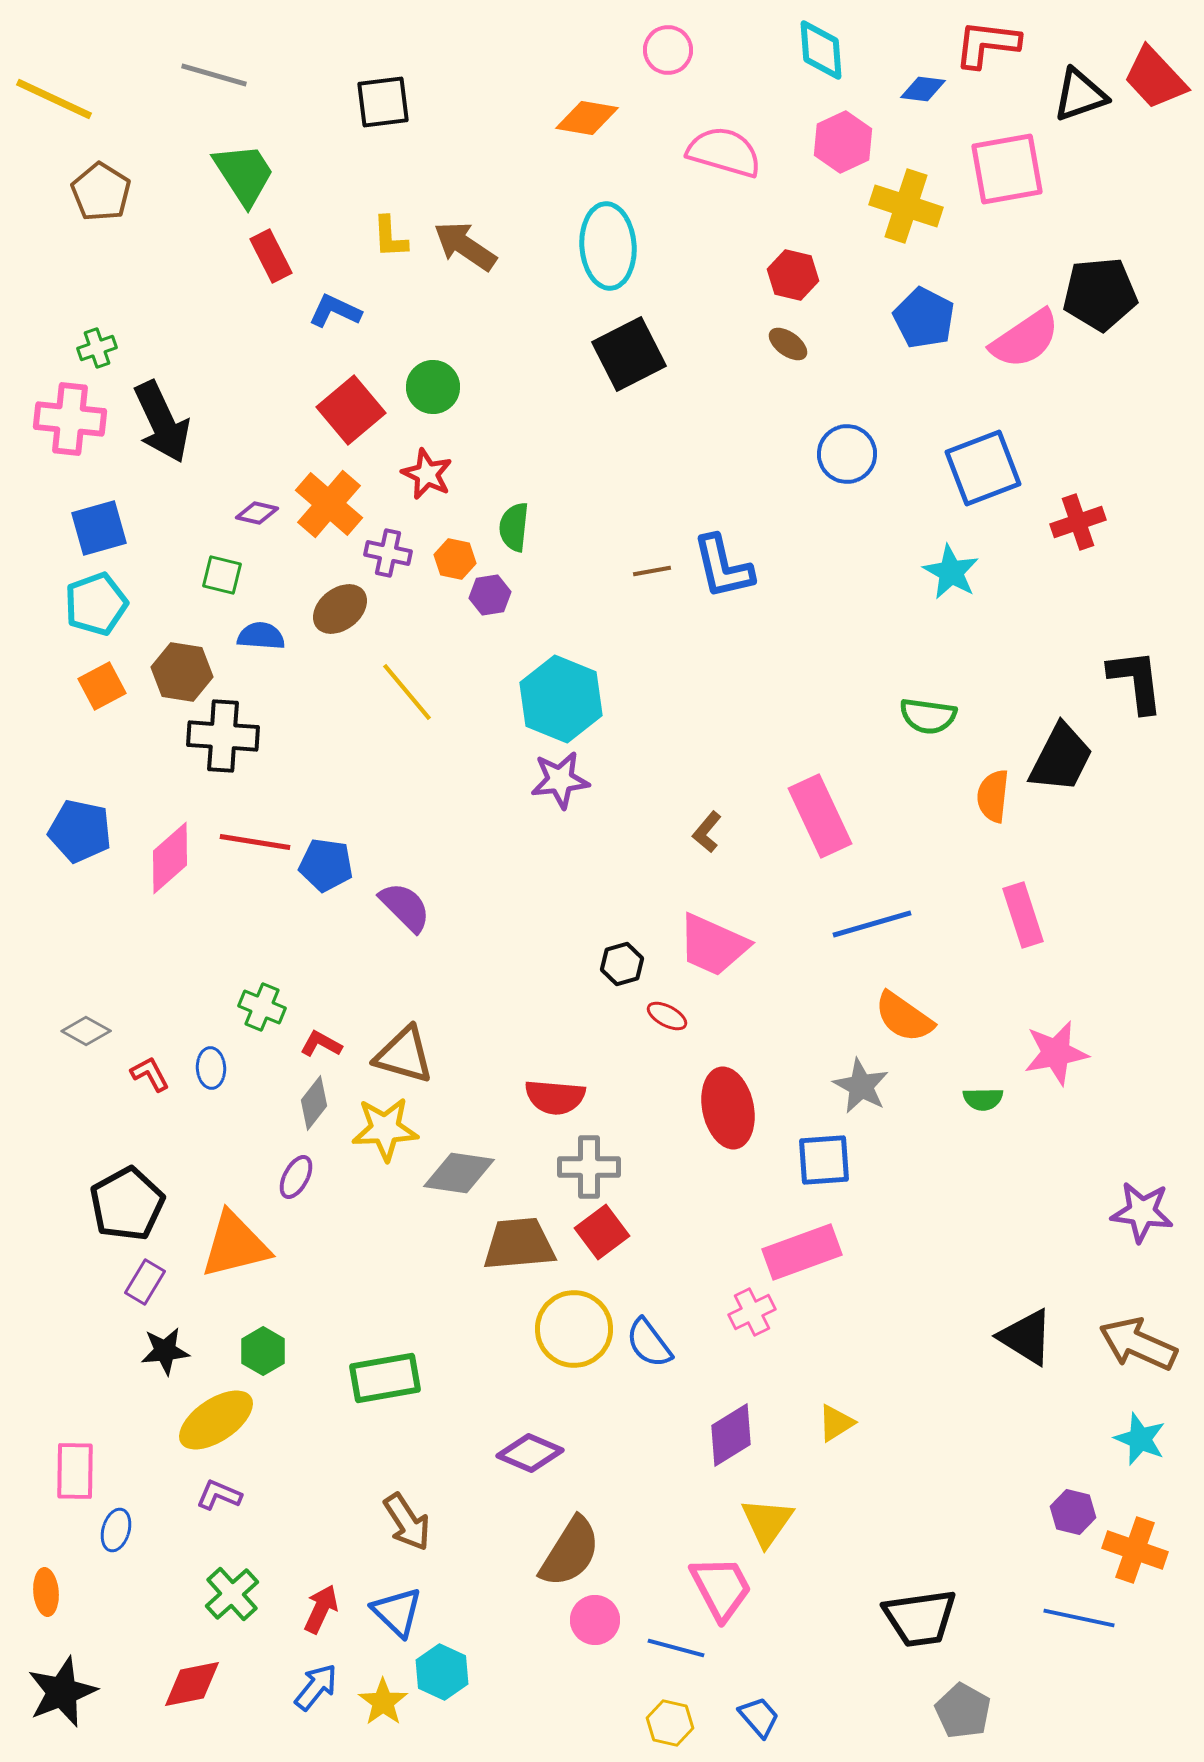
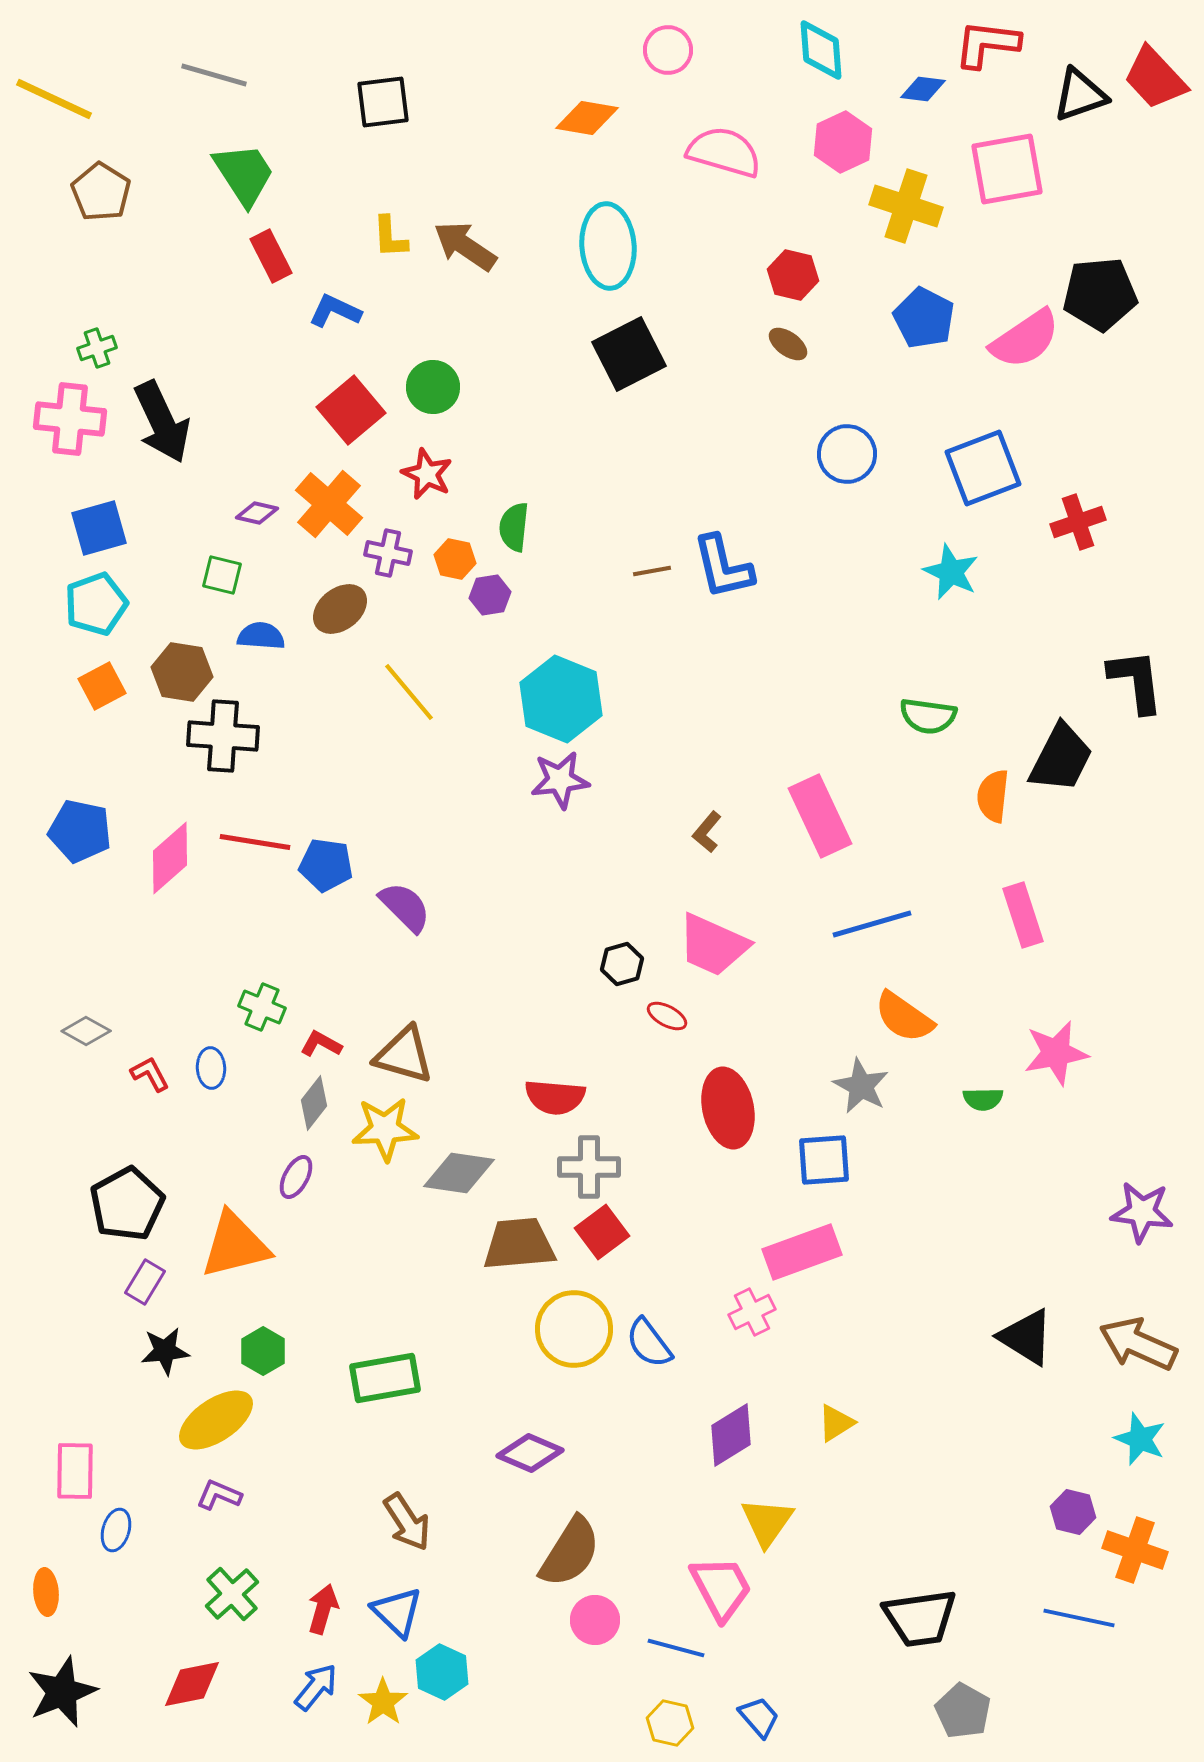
cyan star at (951, 572): rotated 4 degrees counterclockwise
yellow line at (407, 692): moved 2 px right
red arrow at (321, 1609): moved 2 px right; rotated 9 degrees counterclockwise
